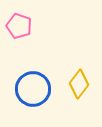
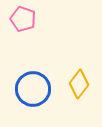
pink pentagon: moved 4 px right, 7 px up
